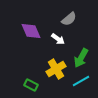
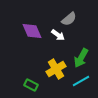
purple diamond: moved 1 px right
white arrow: moved 4 px up
